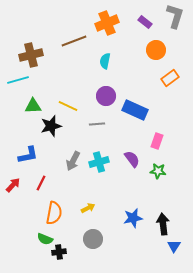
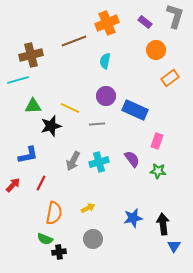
yellow line: moved 2 px right, 2 px down
